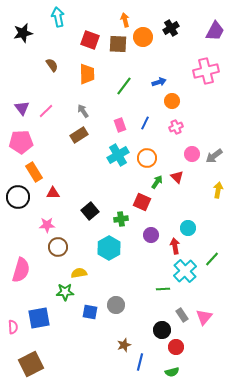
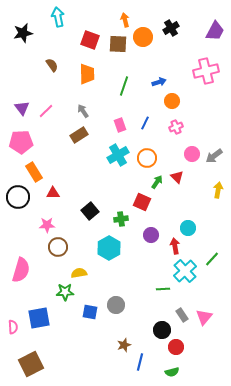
green line at (124, 86): rotated 18 degrees counterclockwise
